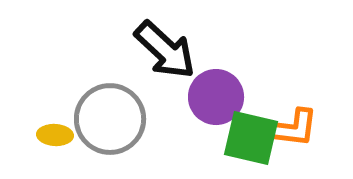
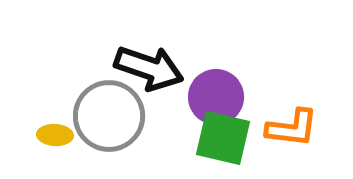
black arrow: moved 16 px left, 18 px down; rotated 24 degrees counterclockwise
gray circle: moved 1 px left, 3 px up
green square: moved 28 px left
